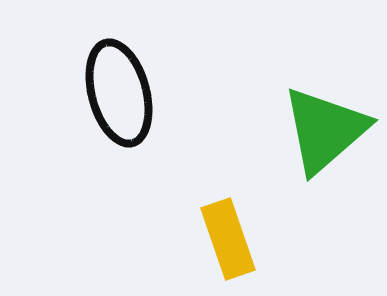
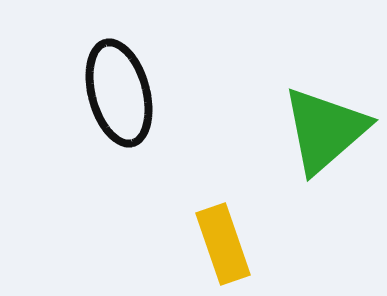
yellow rectangle: moved 5 px left, 5 px down
